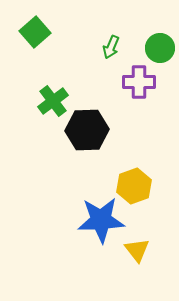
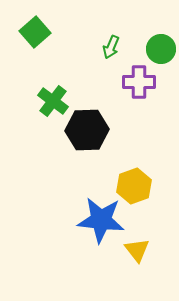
green circle: moved 1 px right, 1 px down
green cross: rotated 16 degrees counterclockwise
blue star: rotated 9 degrees clockwise
